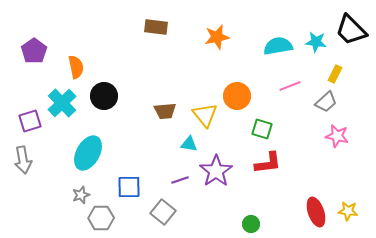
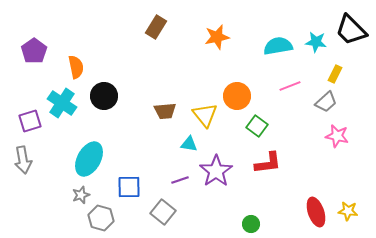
brown rectangle: rotated 65 degrees counterclockwise
cyan cross: rotated 12 degrees counterclockwise
green square: moved 5 px left, 3 px up; rotated 20 degrees clockwise
cyan ellipse: moved 1 px right, 6 px down
gray hexagon: rotated 15 degrees clockwise
